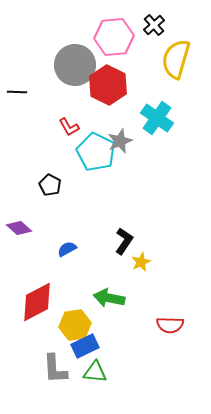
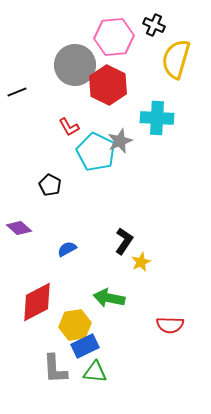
black cross: rotated 25 degrees counterclockwise
black line: rotated 24 degrees counterclockwise
cyan cross: rotated 32 degrees counterclockwise
